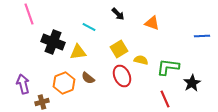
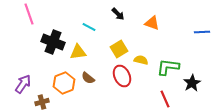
blue line: moved 4 px up
purple arrow: rotated 48 degrees clockwise
